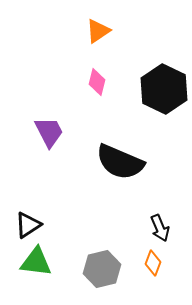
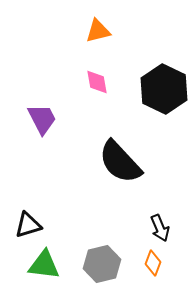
orange triangle: rotated 20 degrees clockwise
pink diamond: rotated 24 degrees counterclockwise
purple trapezoid: moved 7 px left, 13 px up
black semicircle: rotated 24 degrees clockwise
black triangle: rotated 16 degrees clockwise
green triangle: moved 8 px right, 3 px down
gray hexagon: moved 5 px up
